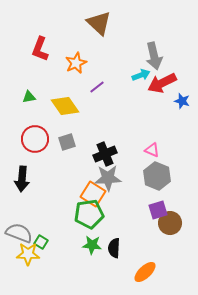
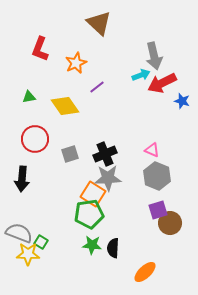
gray square: moved 3 px right, 12 px down
black semicircle: moved 1 px left
